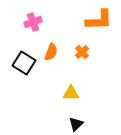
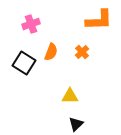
pink cross: moved 2 px left, 2 px down
yellow triangle: moved 1 px left, 3 px down
